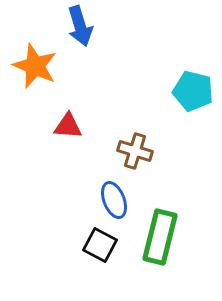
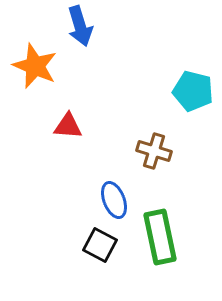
brown cross: moved 19 px right
green rectangle: rotated 26 degrees counterclockwise
